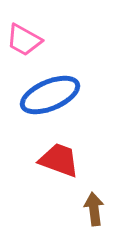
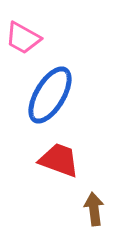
pink trapezoid: moved 1 px left, 2 px up
blue ellipse: rotated 36 degrees counterclockwise
